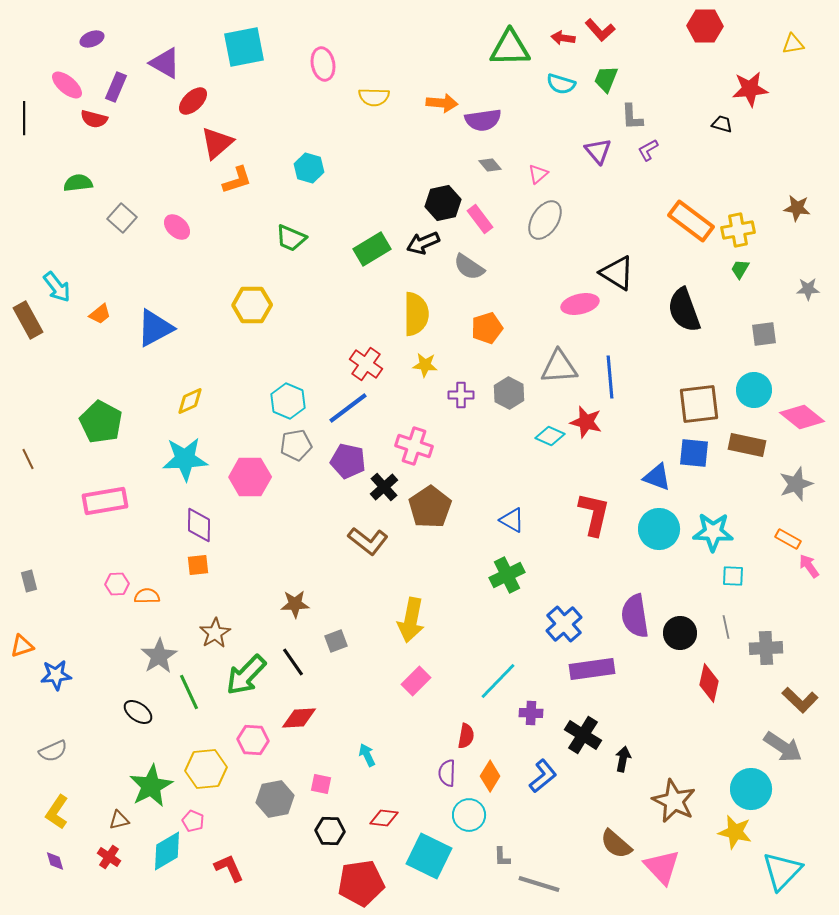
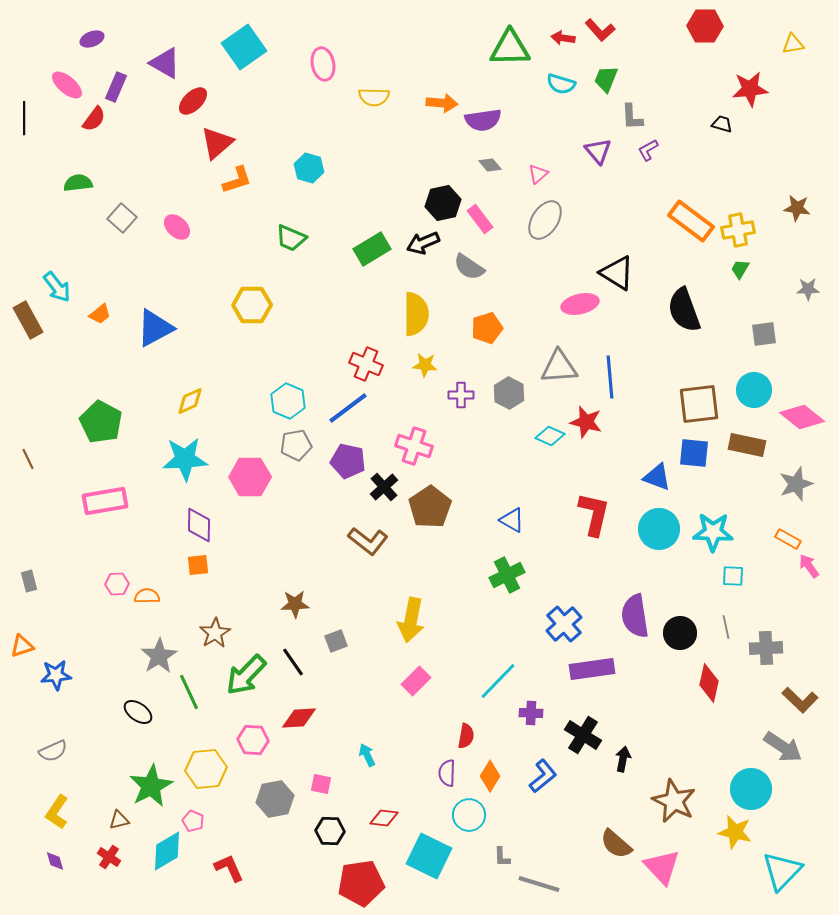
cyan square at (244, 47): rotated 24 degrees counterclockwise
red semicircle at (94, 119): rotated 68 degrees counterclockwise
red cross at (366, 364): rotated 12 degrees counterclockwise
